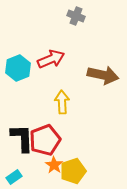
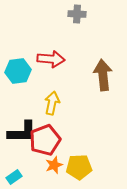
gray cross: moved 1 px right, 2 px up; rotated 18 degrees counterclockwise
red arrow: rotated 28 degrees clockwise
cyan hexagon: moved 3 px down; rotated 15 degrees clockwise
brown arrow: rotated 108 degrees counterclockwise
yellow arrow: moved 10 px left, 1 px down; rotated 15 degrees clockwise
black L-shape: moved 6 px up; rotated 92 degrees clockwise
orange star: rotated 18 degrees clockwise
yellow pentagon: moved 6 px right, 4 px up; rotated 15 degrees clockwise
